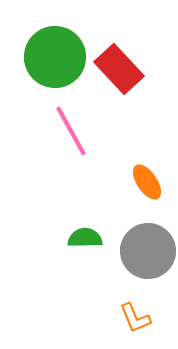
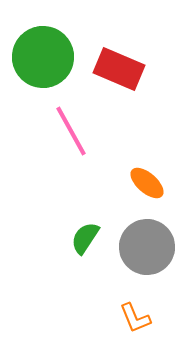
green circle: moved 12 px left
red rectangle: rotated 24 degrees counterclockwise
orange ellipse: moved 1 px down; rotated 15 degrees counterclockwise
green semicircle: rotated 56 degrees counterclockwise
gray circle: moved 1 px left, 4 px up
